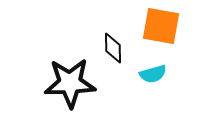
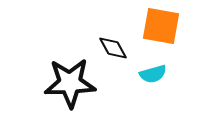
black diamond: rotated 28 degrees counterclockwise
